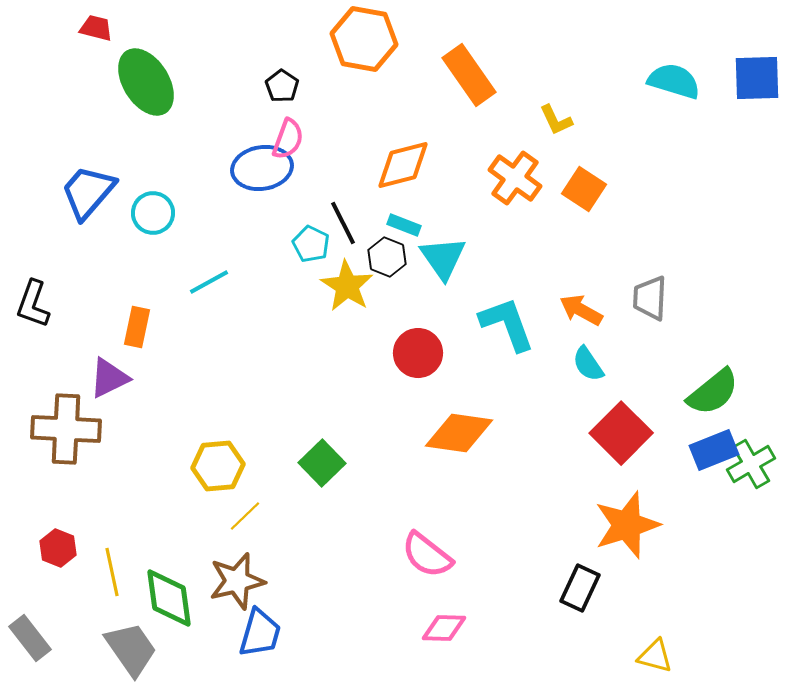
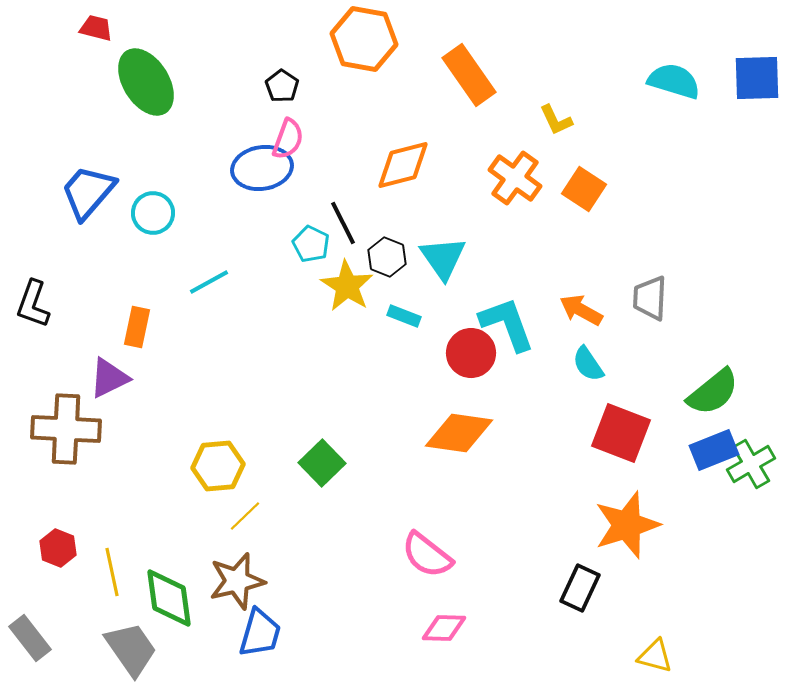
cyan rectangle at (404, 225): moved 91 px down
red circle at (418, 353): moved 53 px right
red square at (621, 433): rotated 24 degrees counterclockwise
